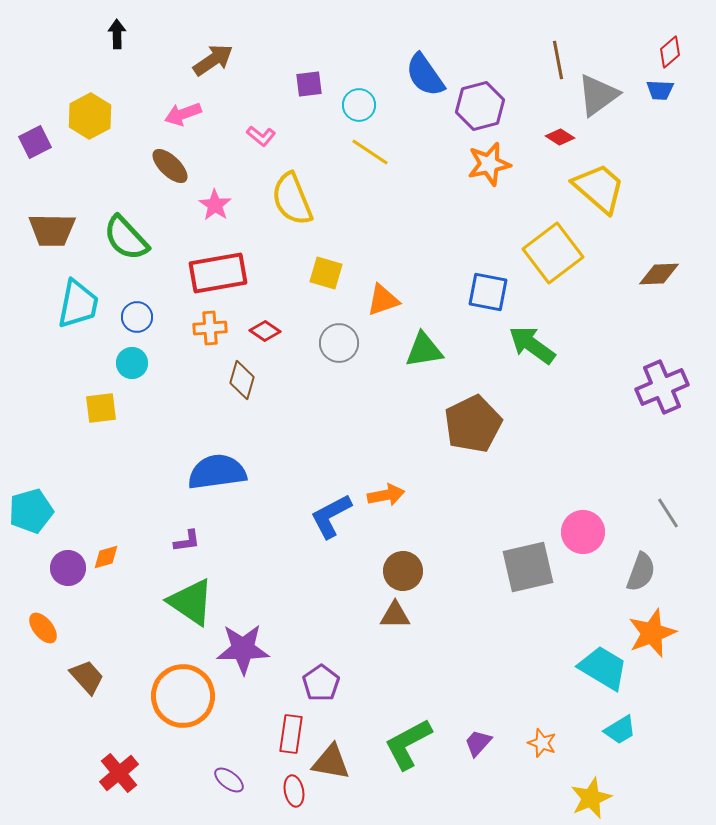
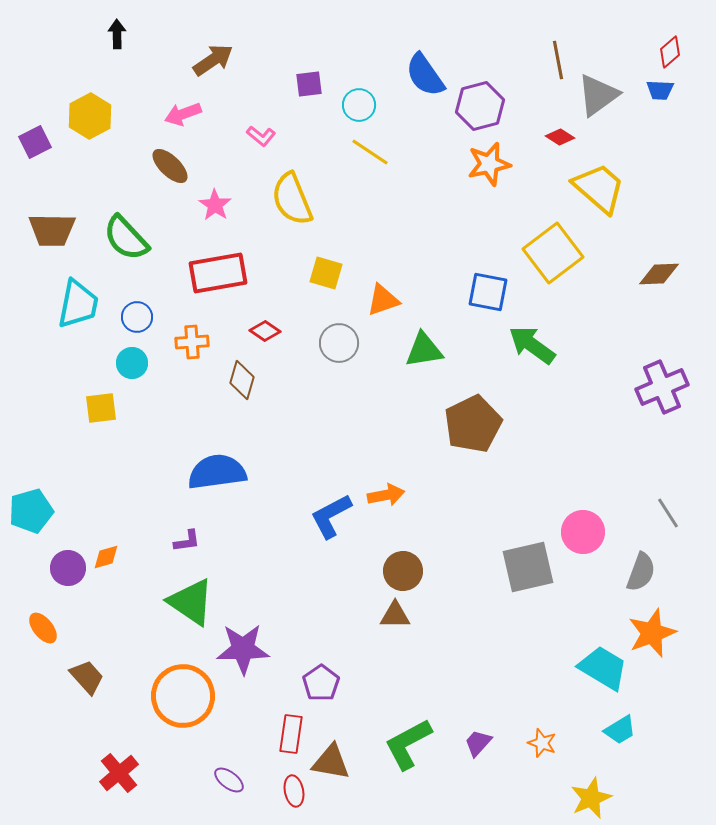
orange cross at (210, 328): moved 18 px left, 14 px down
